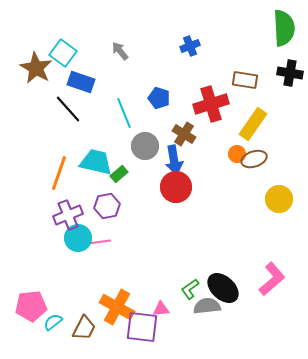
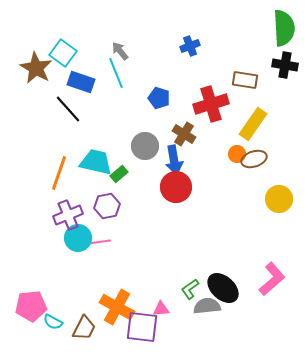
black cross: moved 5 px left, 8 px up
cyan line: moved 8 px left, 40 px up
cyan semicircle: rotated 114 degrees counterclockwise
